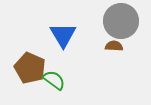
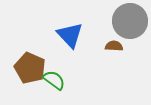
gray circle: moved 9 px right
blue triangle: moved 7 px right; rotated 12 degrees counterclockwise
